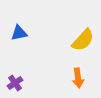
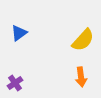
blue triangle: rotated 24 degrees counterclockwise
orange arrow: moved 3 px right, 1 px up
